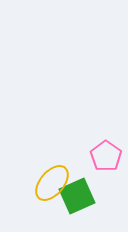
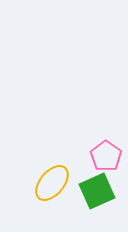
green square: moved 20 px right, 5 px up
